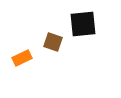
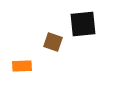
orange rectangle: moved 8 px down; rotated 24 degrees clockwise
